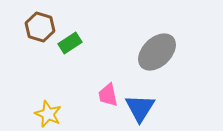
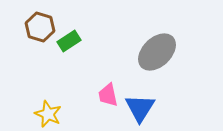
green rectangle: moved 1 px left, 2 px up
